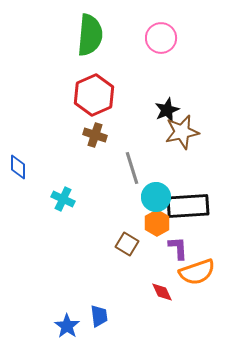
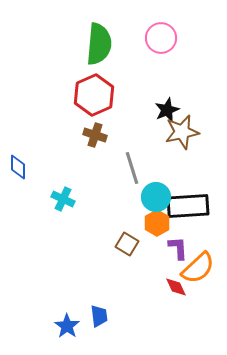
green semicircle: moved 9 px right, 9 px down
orange semicircle: moved 1 px right, 4 px up; rotated 24 degrees counterclockwise
red diamond: moved 14 px right, 5 px up
